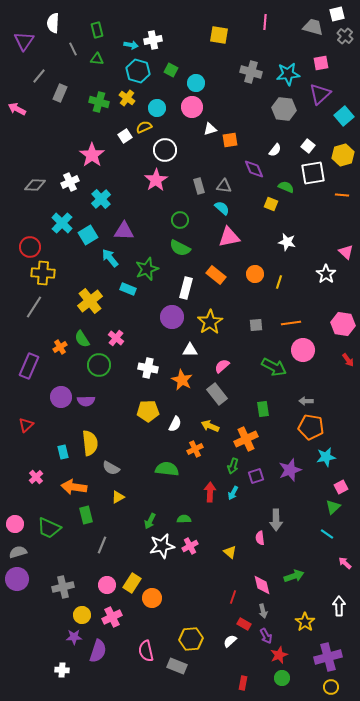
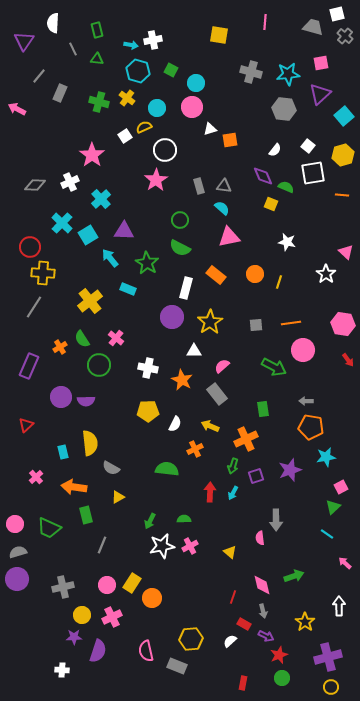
purple diamond at (254, 169): moved 9 px right, 7 px down
green star at (147, 269): moved 6 px up; rotated 20 degrees counterclockwise
white triangle at (190, 350): moved 4 px right, 1 px down
purple arrow at (266, 636): rotated 35 degrees counterclockwise
